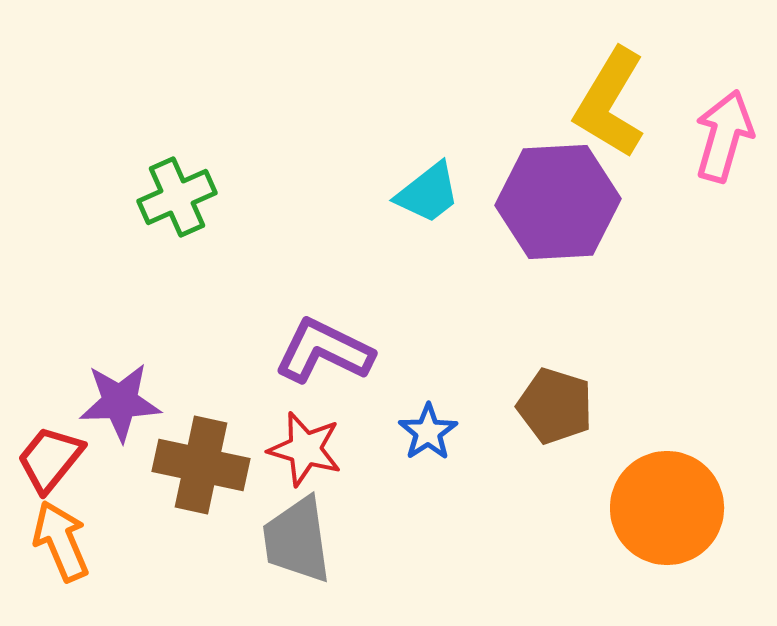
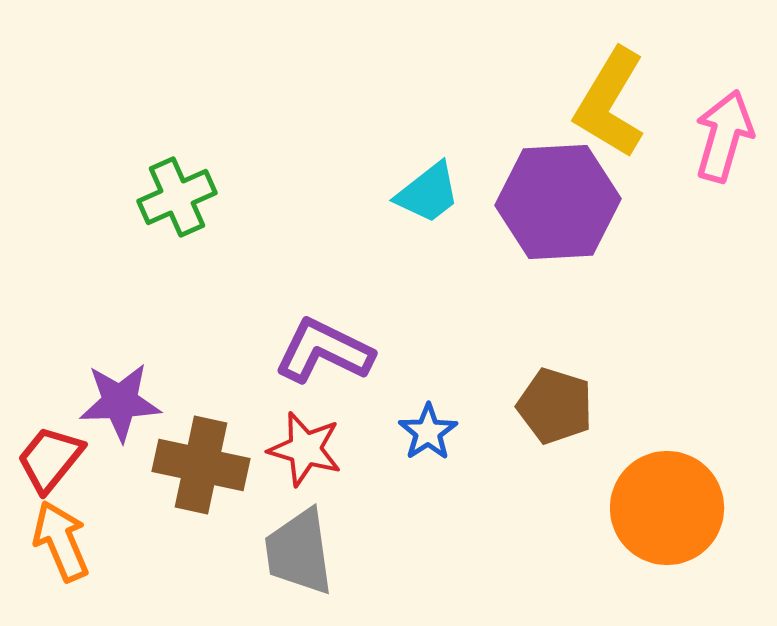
gray trapezoid: moved 2 px right, 12 px down
